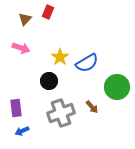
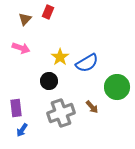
blue arrow: moved 1 px up; rotated 32 degrees counterclockwise
